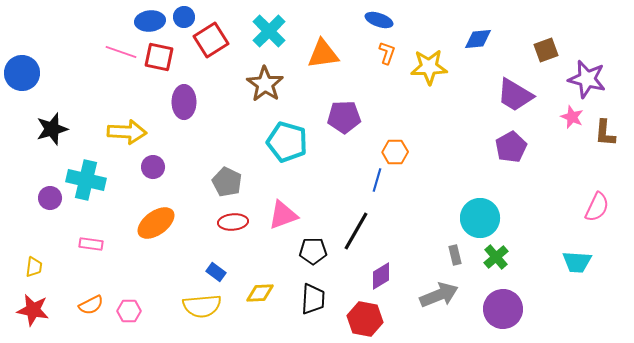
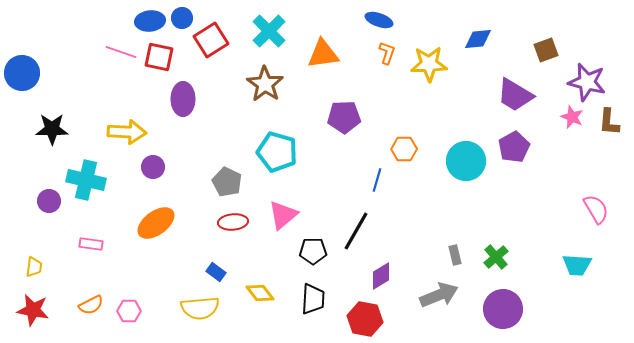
blue circle at (184, 17): moved 2 px left, 1 px down
yellow star at (429, 67): moved 3 px up
purple star at (587, 79): moved 3 px down
purple ellipse at (184, 102): moved 1 px left, 3 px up
black star at (52, 129): rotated 16 degrees clockwise
brown L-shape at (605, 133): moved 4 px right, 11 px up
cyan pentagon at (287, 142): moved 10 px left, 10 px down
purple pentagon at (511, 147): moved 3 px right
orange hexagon at (395, 152): moved 9 px right, 3 px up
purple circle at (50, 198): moved 1 px left, 3 px down
pink semicircle at (597, 207): moved 1 px left, 2 px down; rotated 56 degrees counterclockwise
pink triangle at (283, 215): rotated 20 degrees counterclockwise
cyan circle at (480, 218): moved 14 px left, 57 px up
cyan trapezoid at (577, 262): moved 3 px down
yellow diamond at (260, 293): rotated 56 degrees clockwise
yellow semicircle at (202, 306): moved 2 px left, 2 px down
